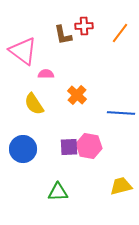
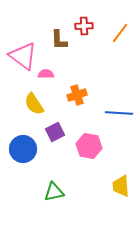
brown L-shape: moved 4 px left, 5 px down; rotated 10 degrees clockwise
pink triangle: moved 5 px down
orange cross: rotated 30 degrees clockwise
blue line: moved 2 px left
purple square: moved 14 px left, 15 px up; rotated 24 degrees counterclockwise
yellow trapezoid: rotated 80 degrees counterclockwise
green triangle: moved 4 px left; rotated 10 degrees counterclockwise
